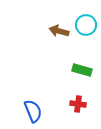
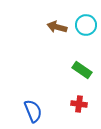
brown arrow: moved 2 px left, 4 px up
green rectangle: rotated 18 degrees clockwise
red cross: moved 1 px right
